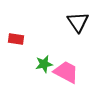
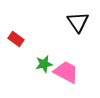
red rectangle: rotated 28 degrees clockwise
